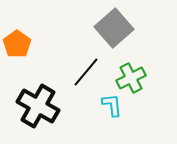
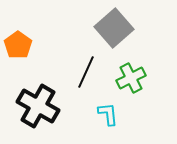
orange pentagon: moved 1 px right, 1 px down
black line: rotated 16 degrees counterclockwise
cyan L-shape: moved 4 px left, 9 px down
